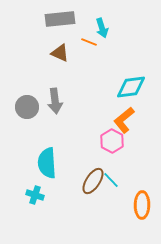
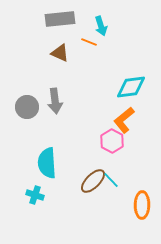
cyan arrow: moved 1 px left, 2 px up
brown ellipse: rotated 12 degrees clockwise
